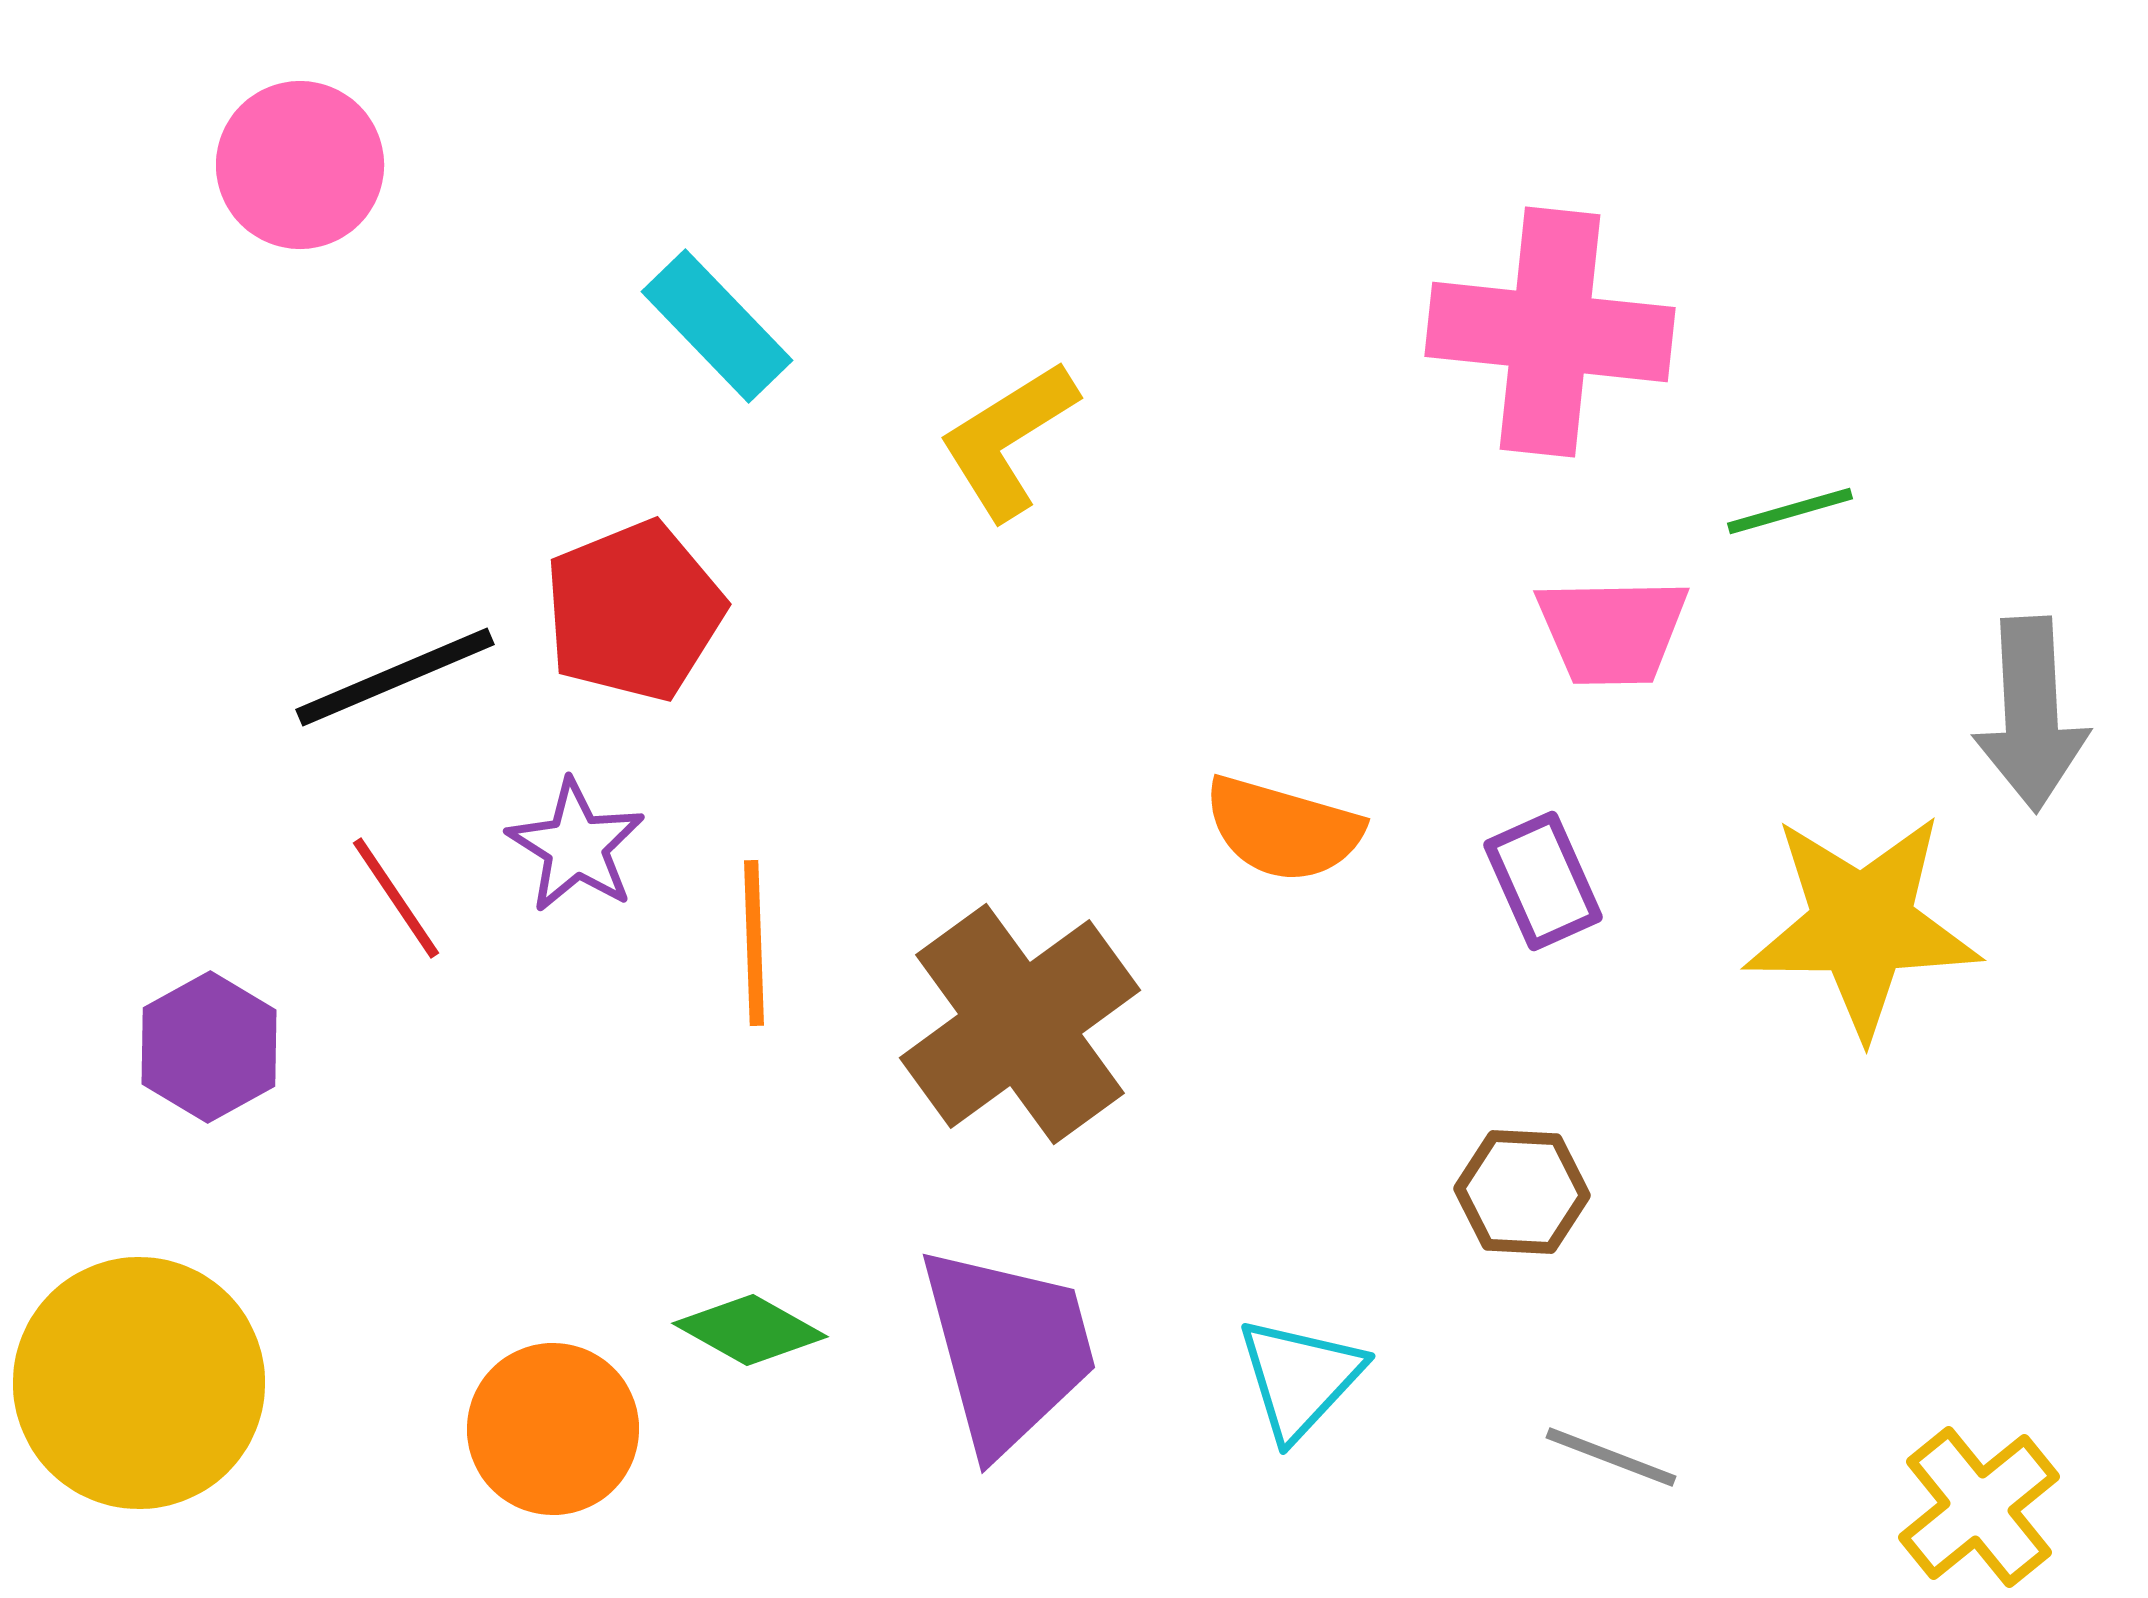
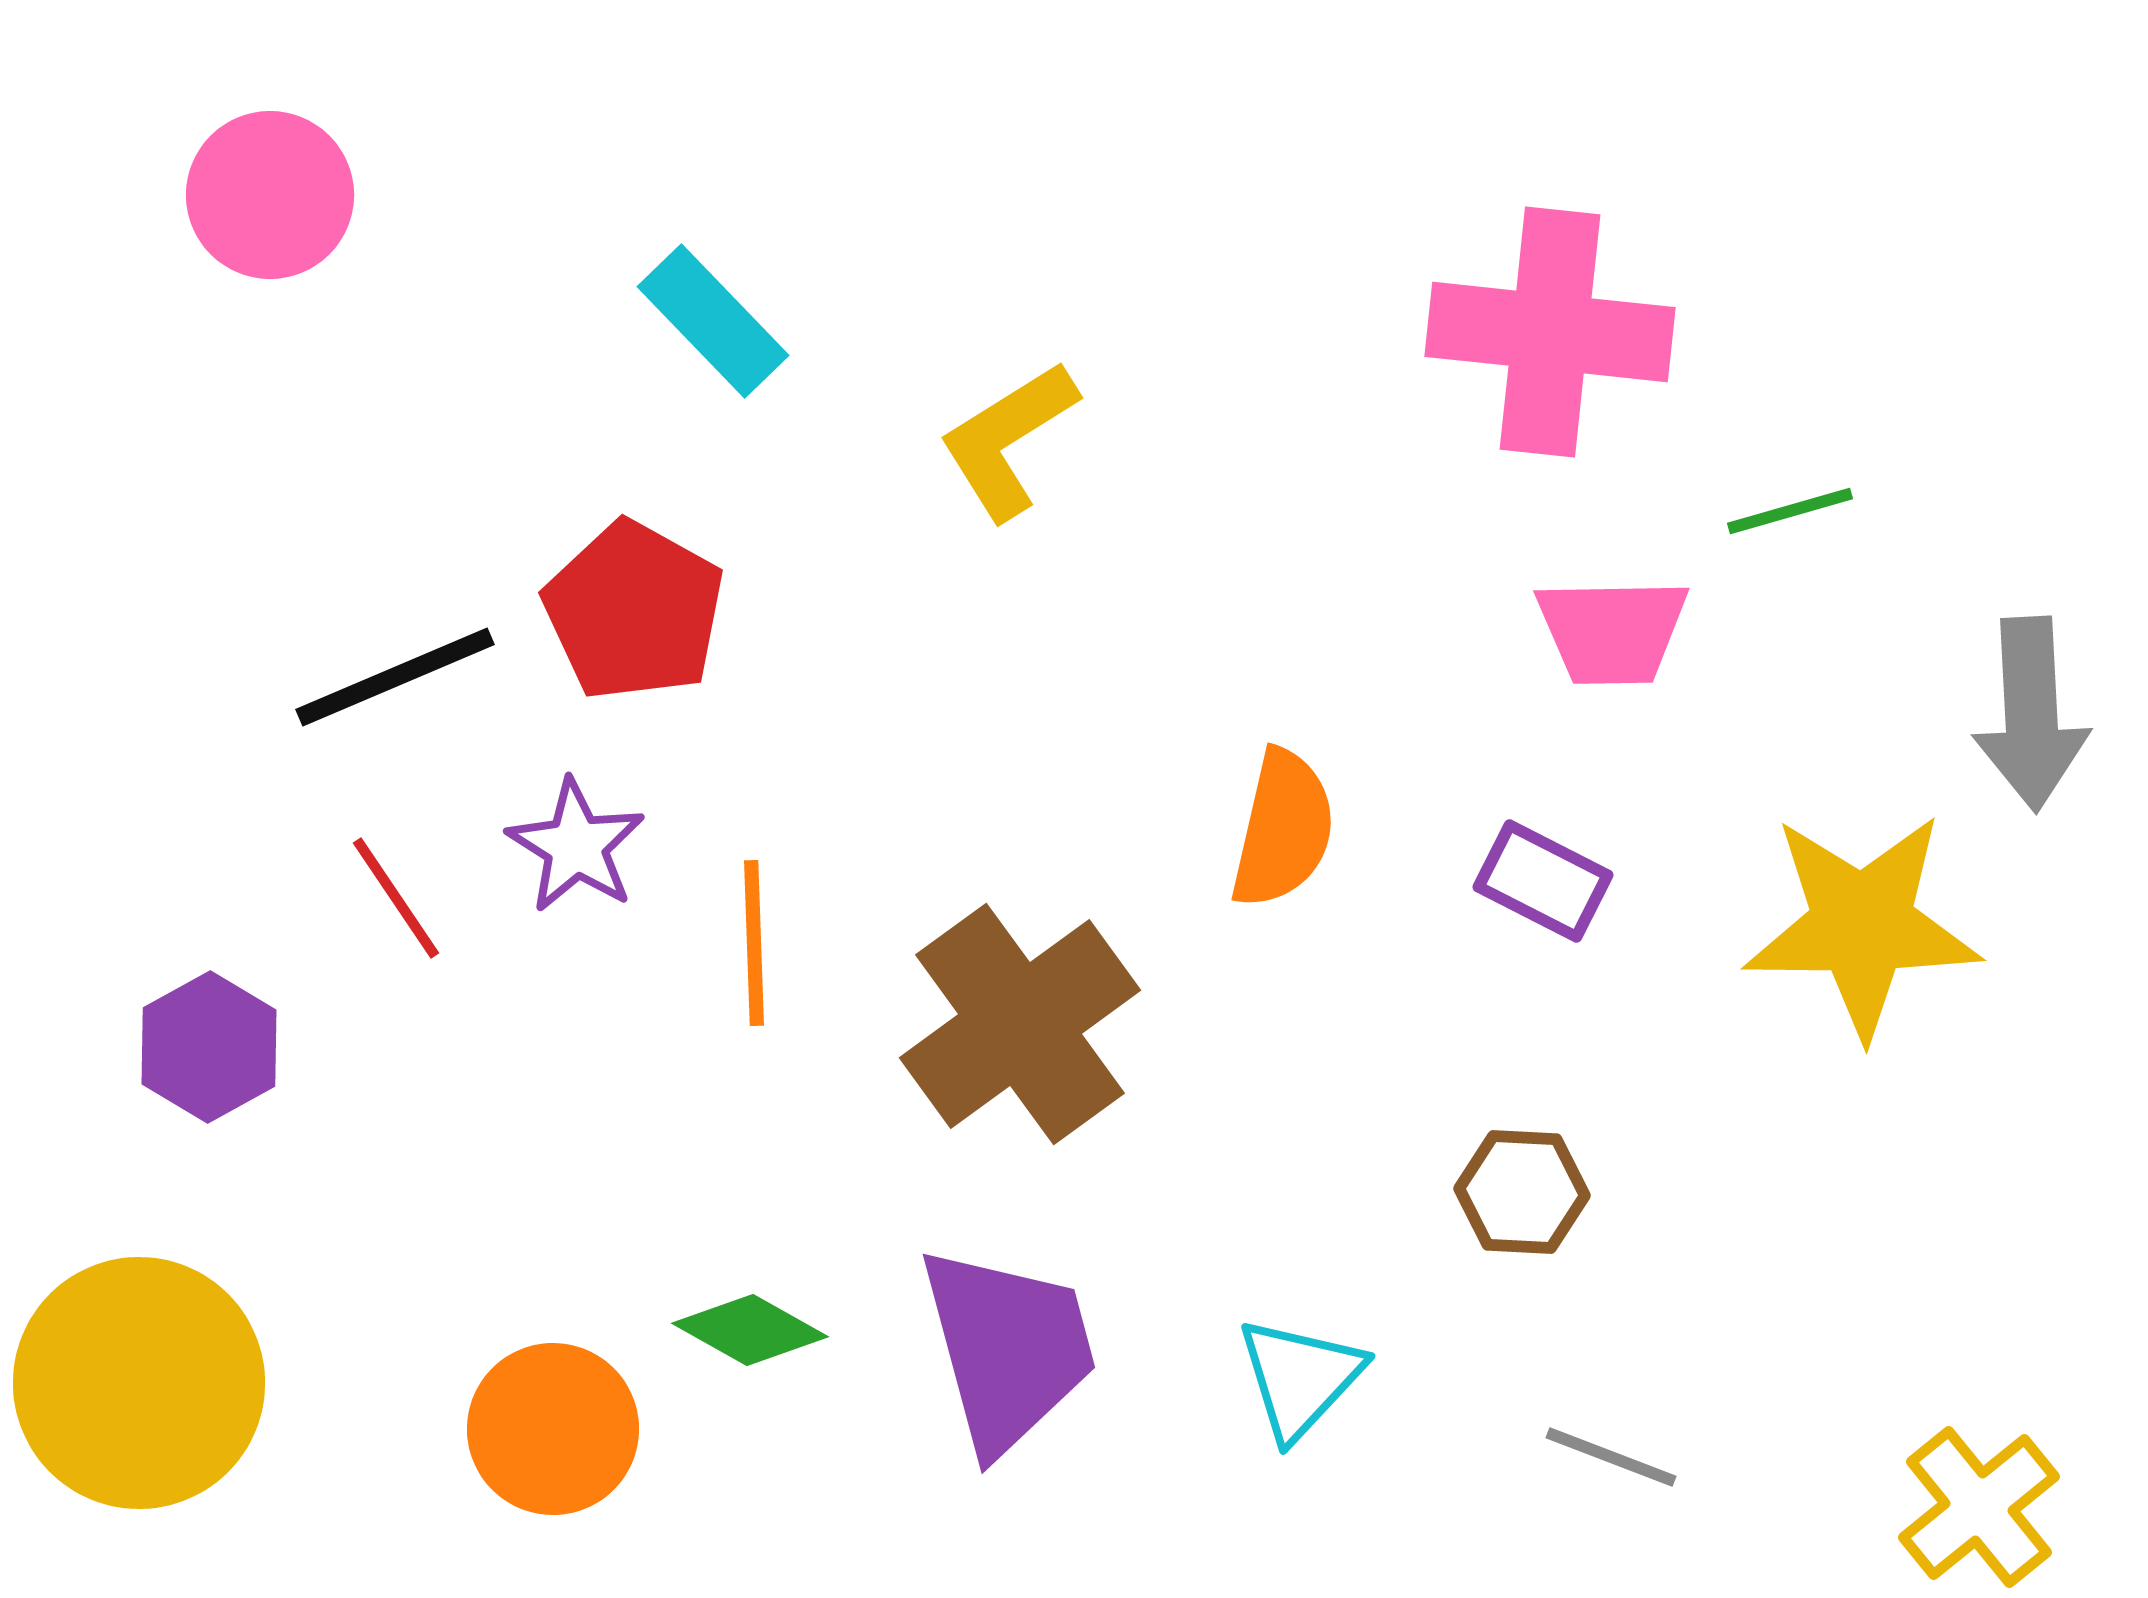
pink circle: moved 30 px left, 30 px down
cyan rectangle: moved 4 px left, 5 px up
red pentagon: rotated 21 degrees counterclockwise
orange semicircle: rotated 93 degrees counterclockwise
purple rectangle: rotated 39 degrees counterclockwise
